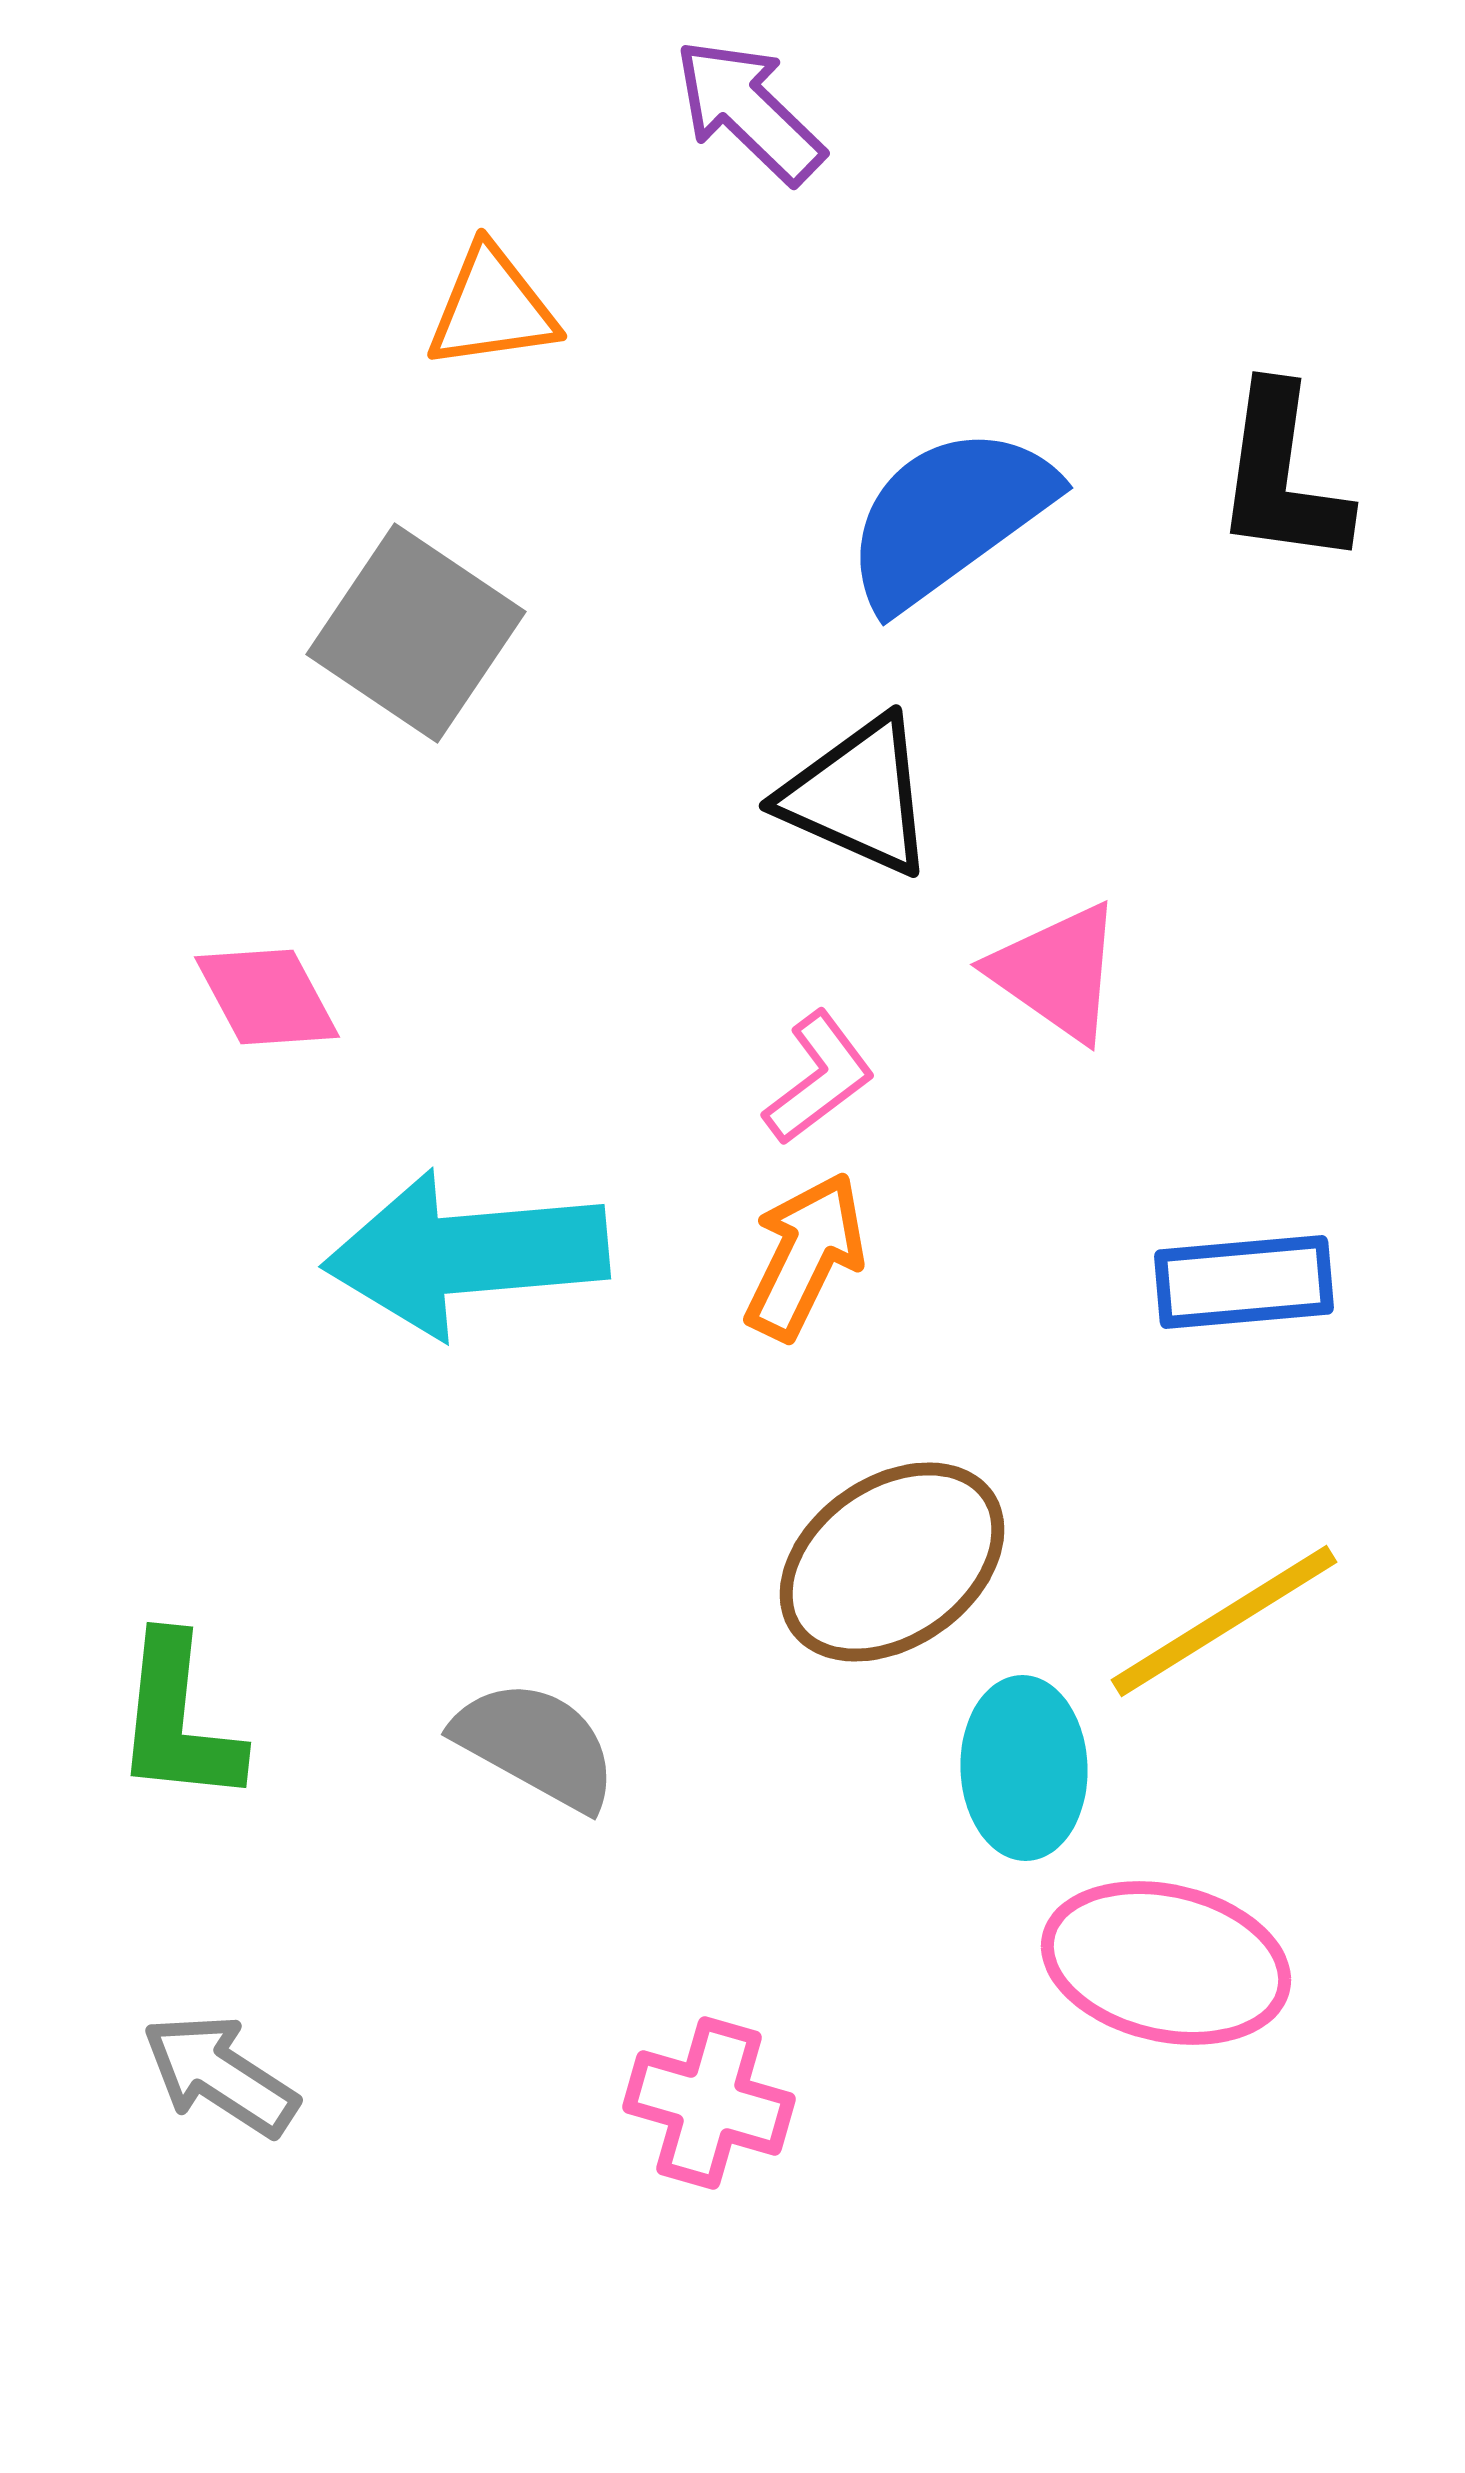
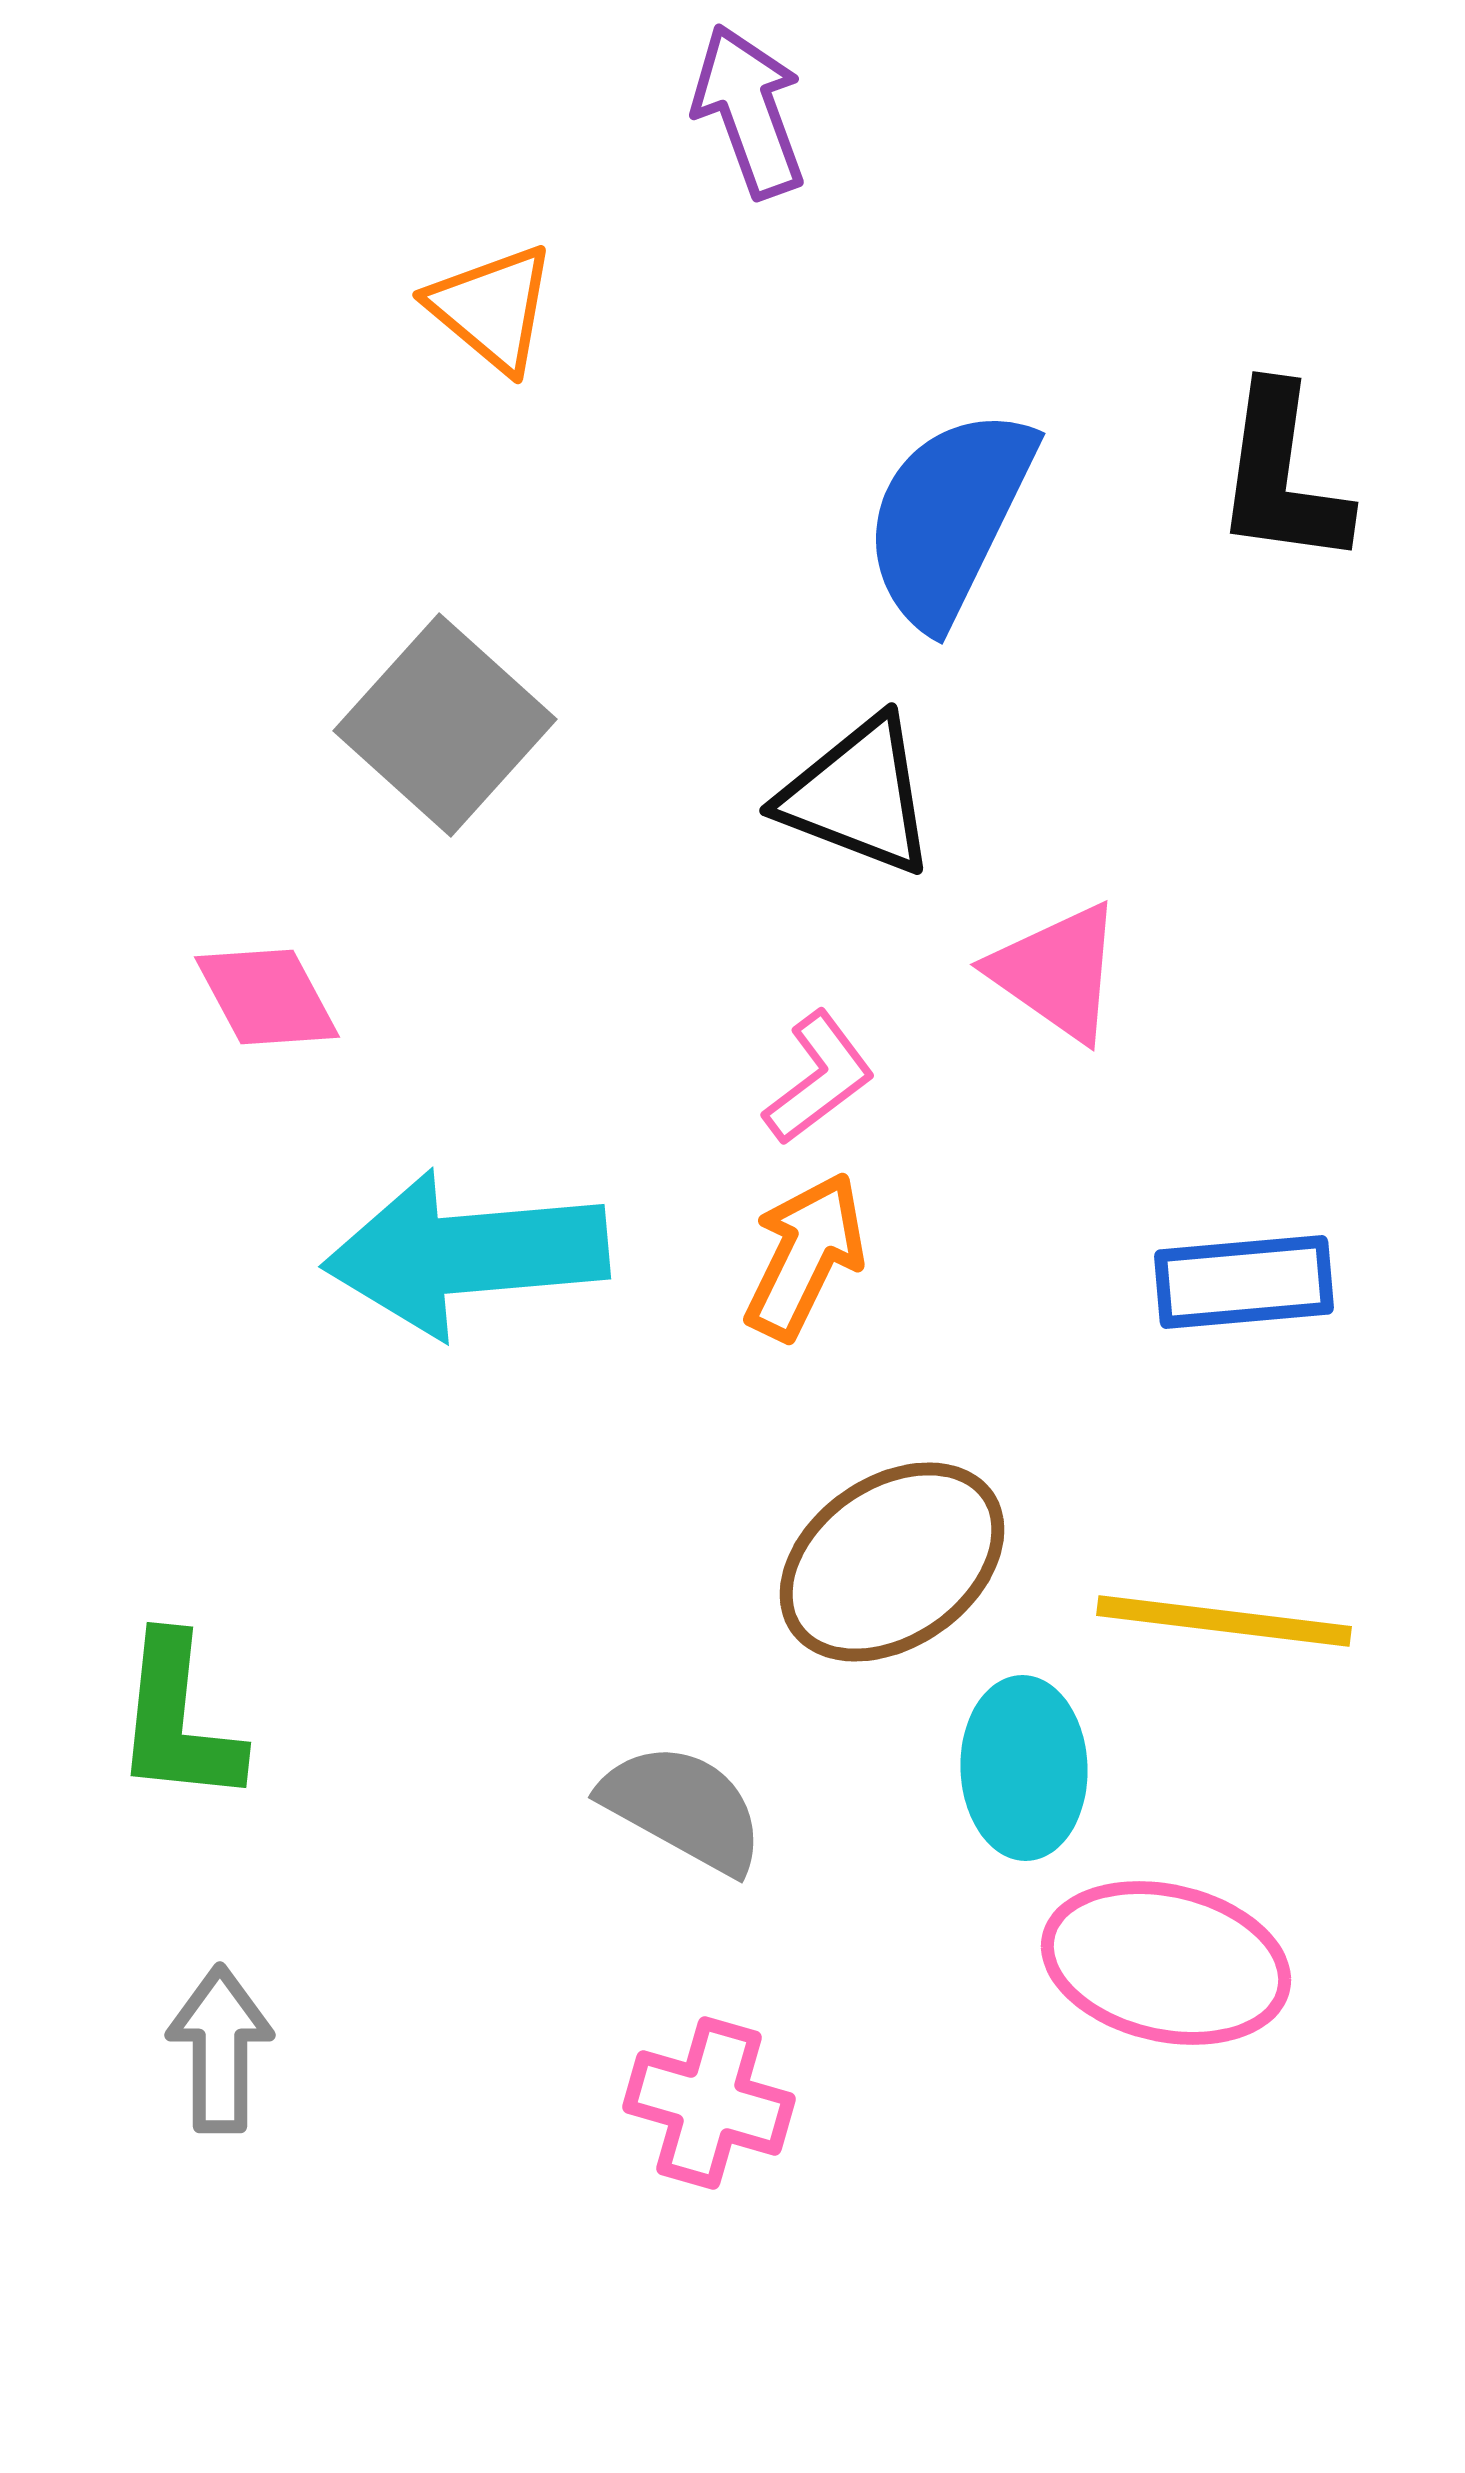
purple arrow: rotated 26 degrees clockwise
orange triangle: rotated 48 degrees clockwise
blue semicircle: rotated 28 degrees counterclockwise
gray square: moved 29 px right, 92 px down; rotated 8 degrees clockwise
black triangle: rotated 3 degrees counterclockwise
yellow line: rotated 39 degrees clockwise
gray semicircle: moved 147 px right, 63 px down
gray arrow: moved 26 px up; rotated 57 degrees clockwise
